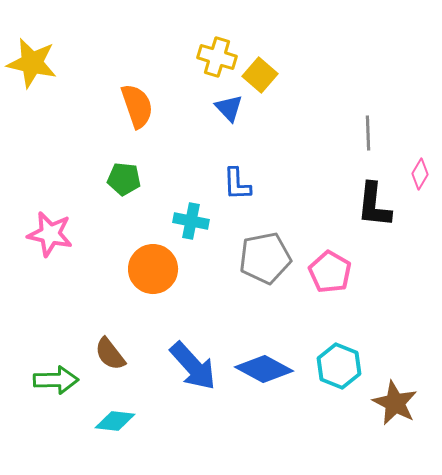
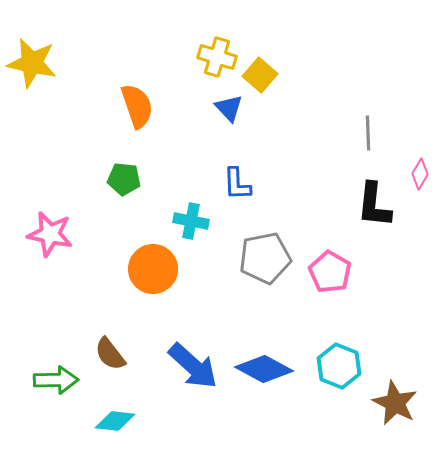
blue arrow: rotated 6 degrees counterclockwise
